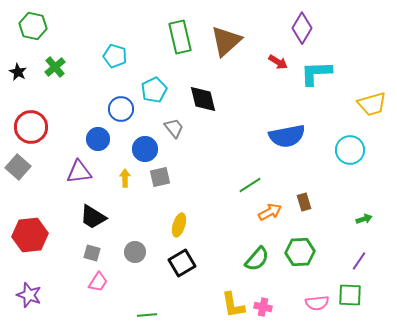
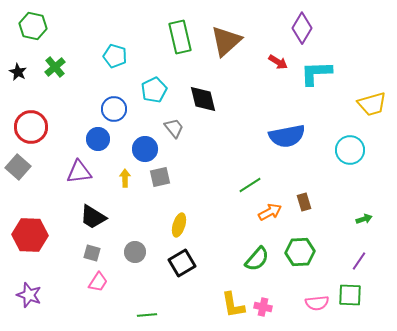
blue circle at (121, 109): moved 7 px left
red hexagon at (30, 235): rotated 8 degrees clockwise
